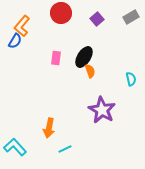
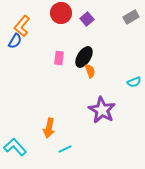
purple square: moved 10 px left
pink rectangle: moved 3 px right
cyan semicircle: moved 3 px right, 3 px down; rotated 80 degrees clockwise
